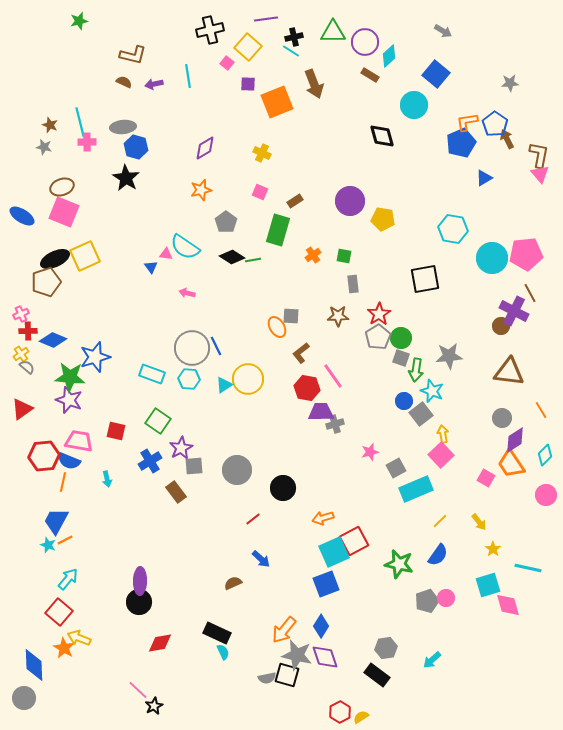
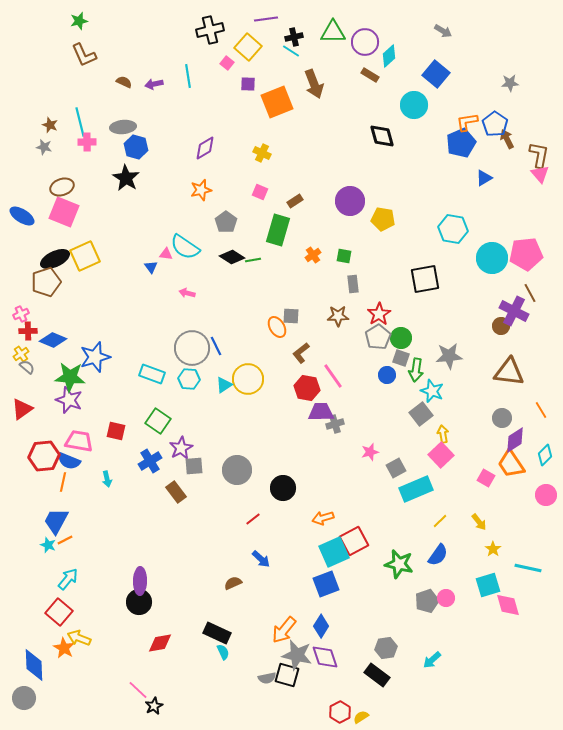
brown L-shape at (133, 55): moved 49 px left; rotated 52 degrees clockwise
blue circle at (404, 401): moved 17 px left, 26 px up
